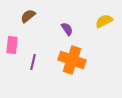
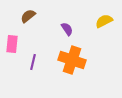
pink rectangle: moved 1 px up
